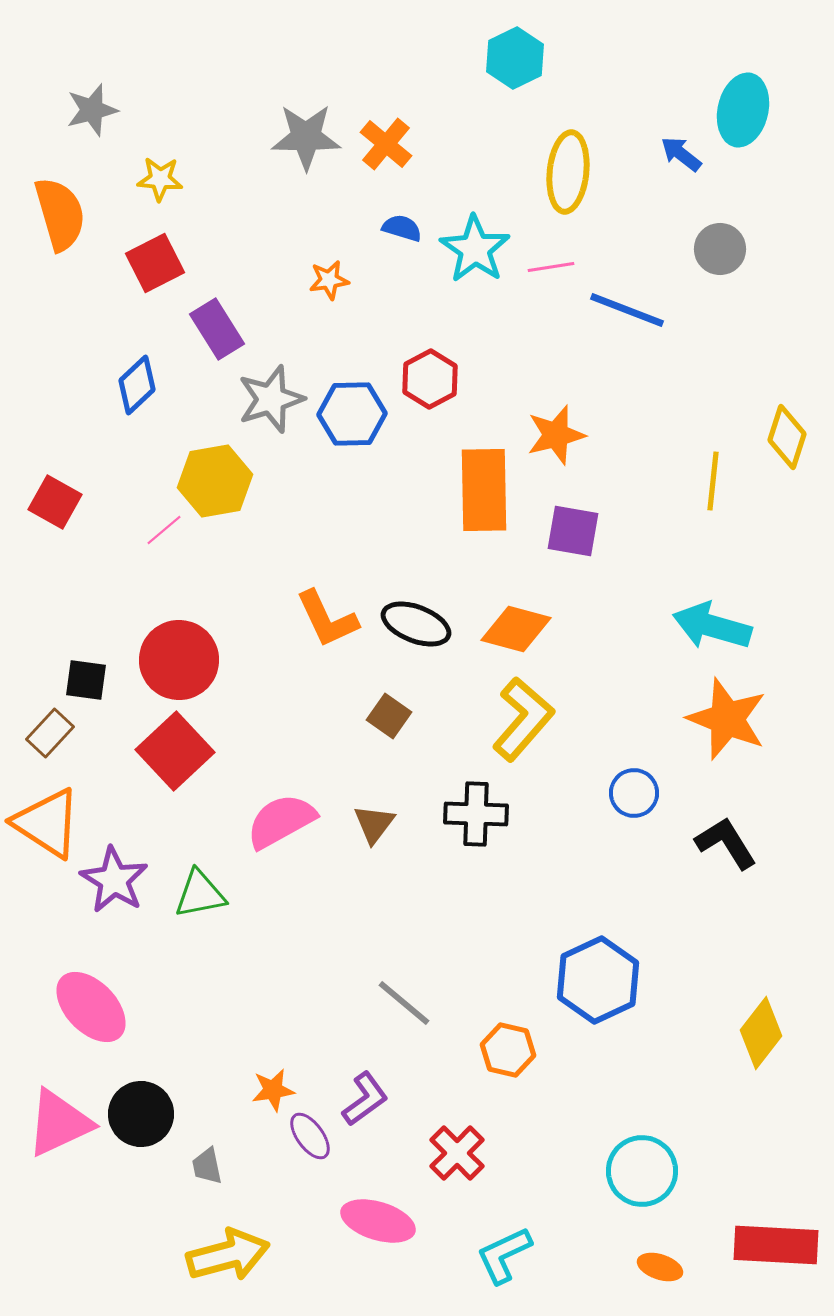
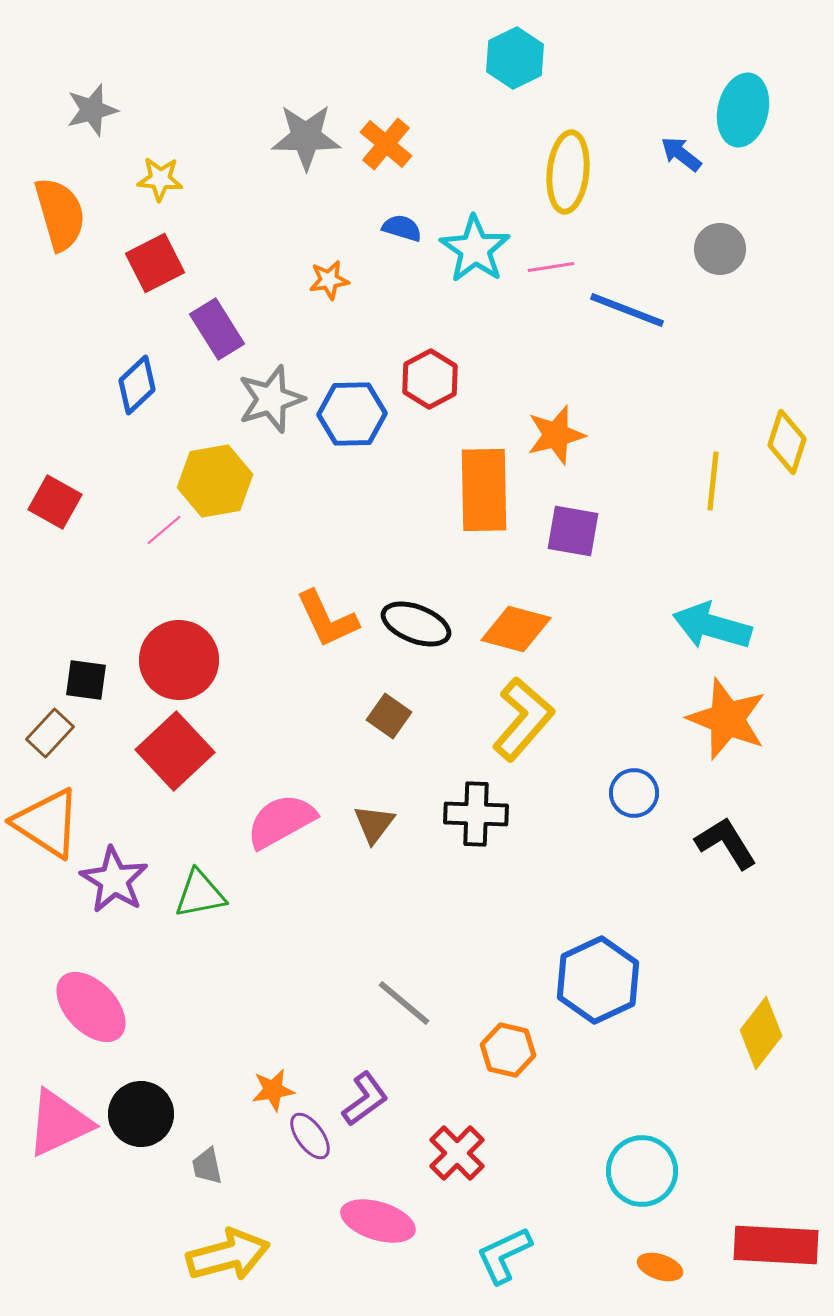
yellow diamond at (787, 437): moved 5 px down
